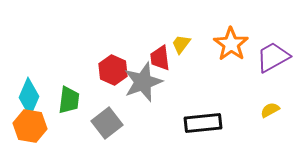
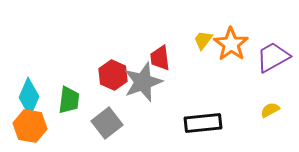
yellow trapezoid: moved 22 px right, 4 px up
red hexagon: moved 5 px down
